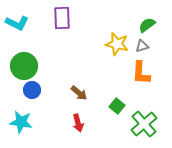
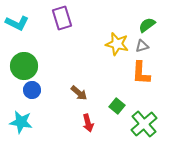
purple rectangle: rotated 15 degrees counterclockwise
red arrow: moved 10 px right
